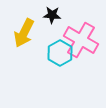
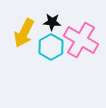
black star: moved 7 px down
cyan hexagon: moved 9 px left, 6 px up
